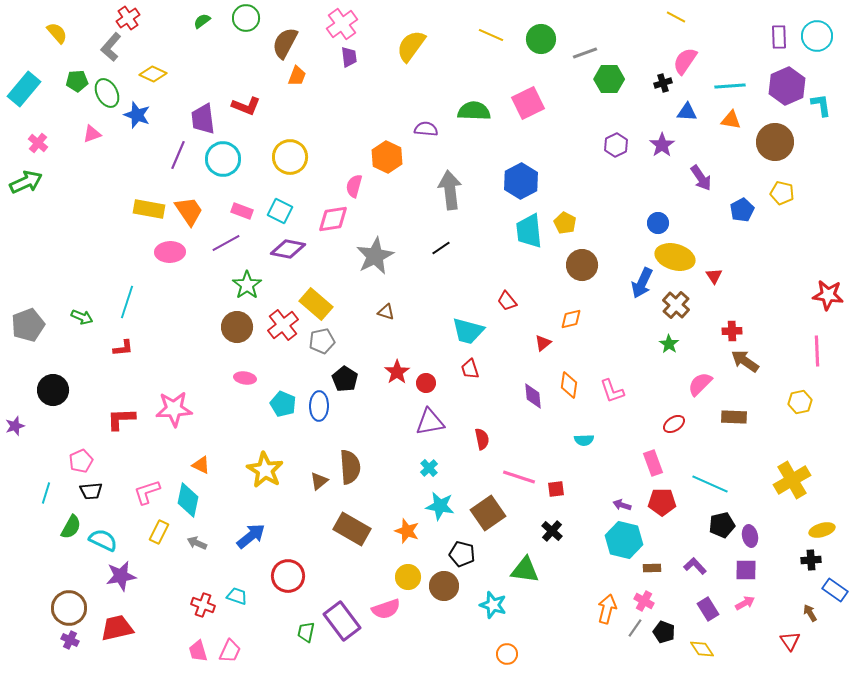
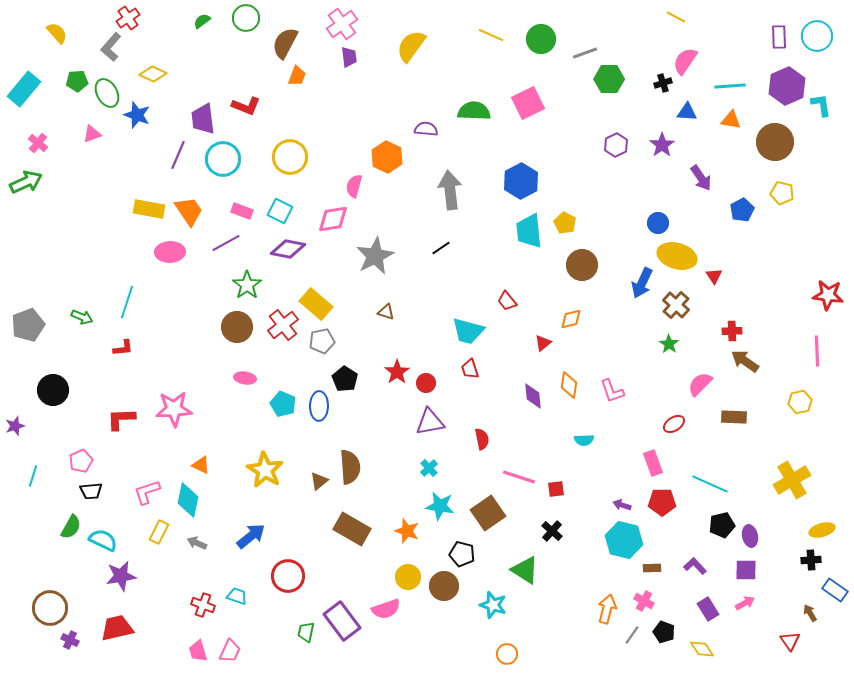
yellow ellipse at (675, 257): moved 2 px right, 1 px up
cyan line at (46, 493): moved 13 px left, 17 px up
green triangle at (525, 570): rotated 24 degrees clockwise
brown circle at (69, 608): moved 19 px left
gray line at (635, 628): moved 3 px left, 7 px down
